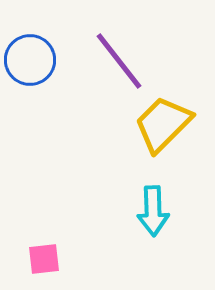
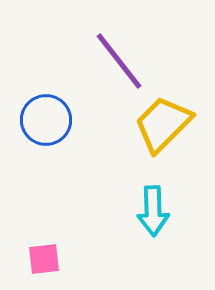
blue circle: moved 16 px right, 60 px down
